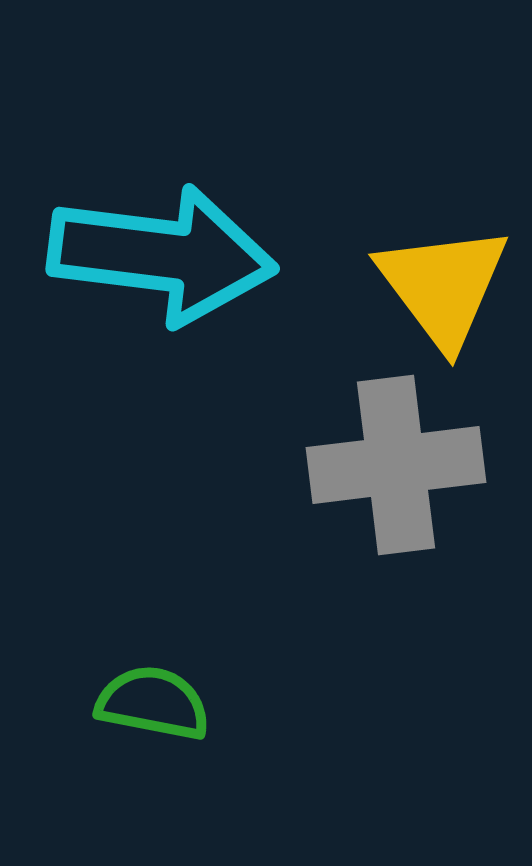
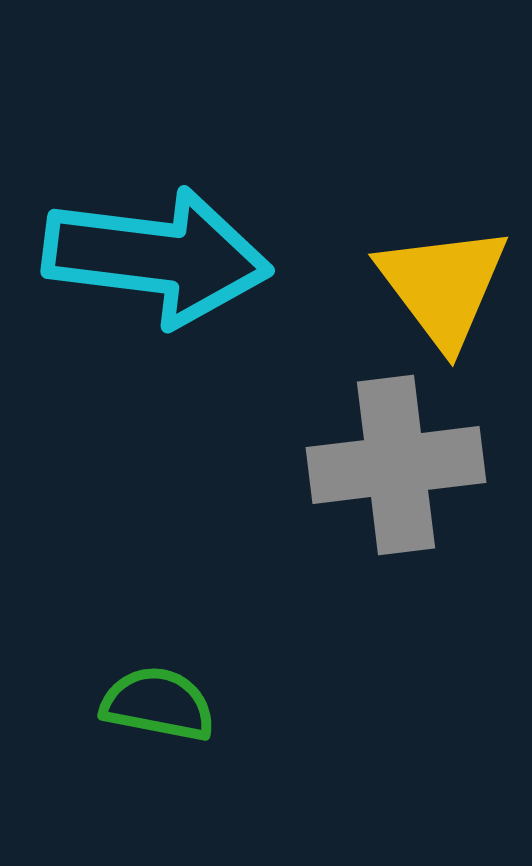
cyan arrow: moved 5 px left, 2 px down
green semicircle: moved 5 px right, 1 px down
